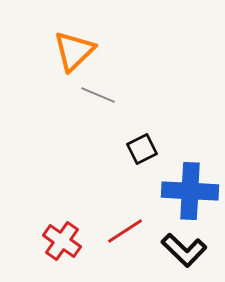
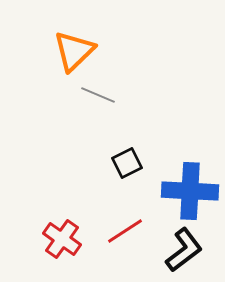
black square: moved 15 px left, 14 px down
red cross: moved 2 px up
black L-shape: rotated 81 degrees counterclockwise
